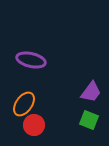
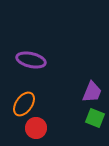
purple trapezoid: moved 1 px right; rotated 15 degrees counterclockwise
green square: moved 6 px right, 2 px up
red circle: moved 2 px right, 3 px down
